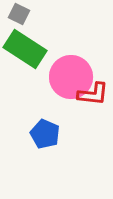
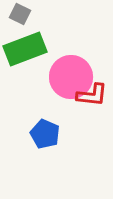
gray square: moved 1 px right
green rectangle: rotated 54 degrees counterclockwise
red L-shape: moved 1 px left, 1 px down
